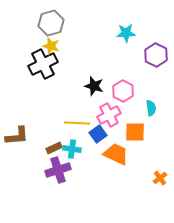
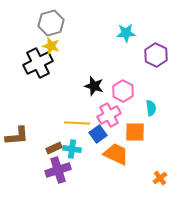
black cross: moved 5 px left, 1 px up
